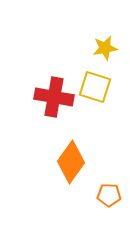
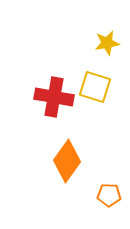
yellow star: moved 2 px right, 5 px up
orange diamond: moved 4 px left, 1 px up
